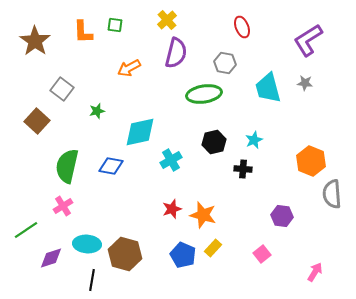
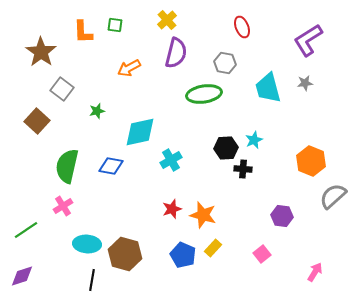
brown star: moved 6 px right, 11 px down
gray star: rotated 14 degrees counterclockwise
black hexagon: moved 12 px right, 6 px down; rotated 10 degrees clockwise
gray semicircle: moved 1 px right, 2 px down; rotated 52 degrees clockwise
purple diamond: moved 29 px left, 18 px down
